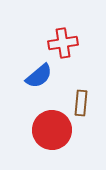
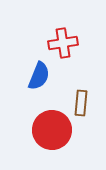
blue semicircle: rotated 28 degrees counterclockwise
